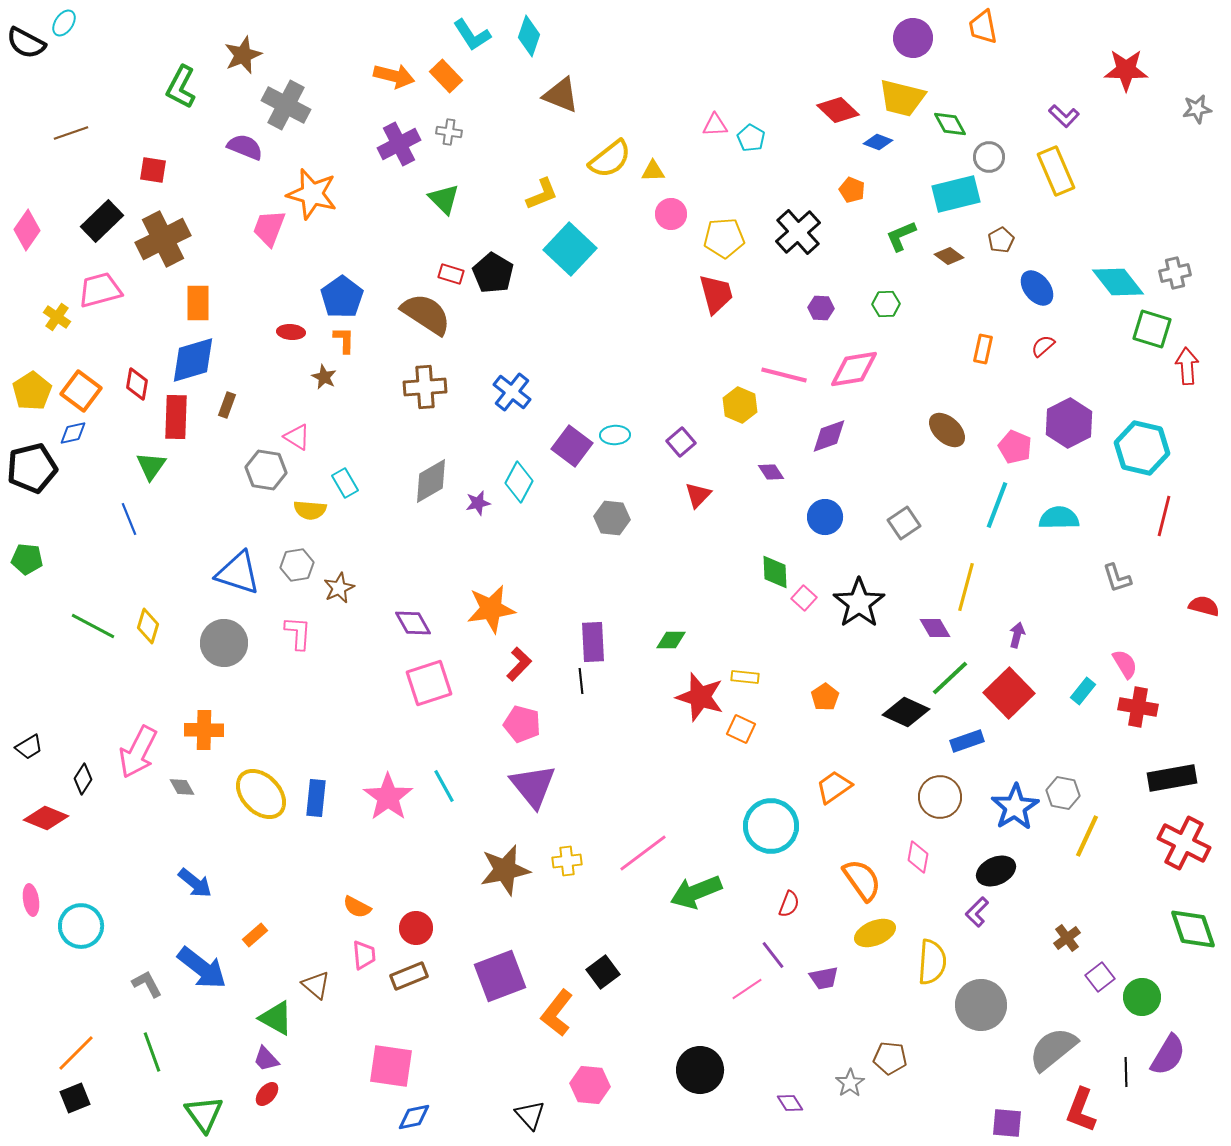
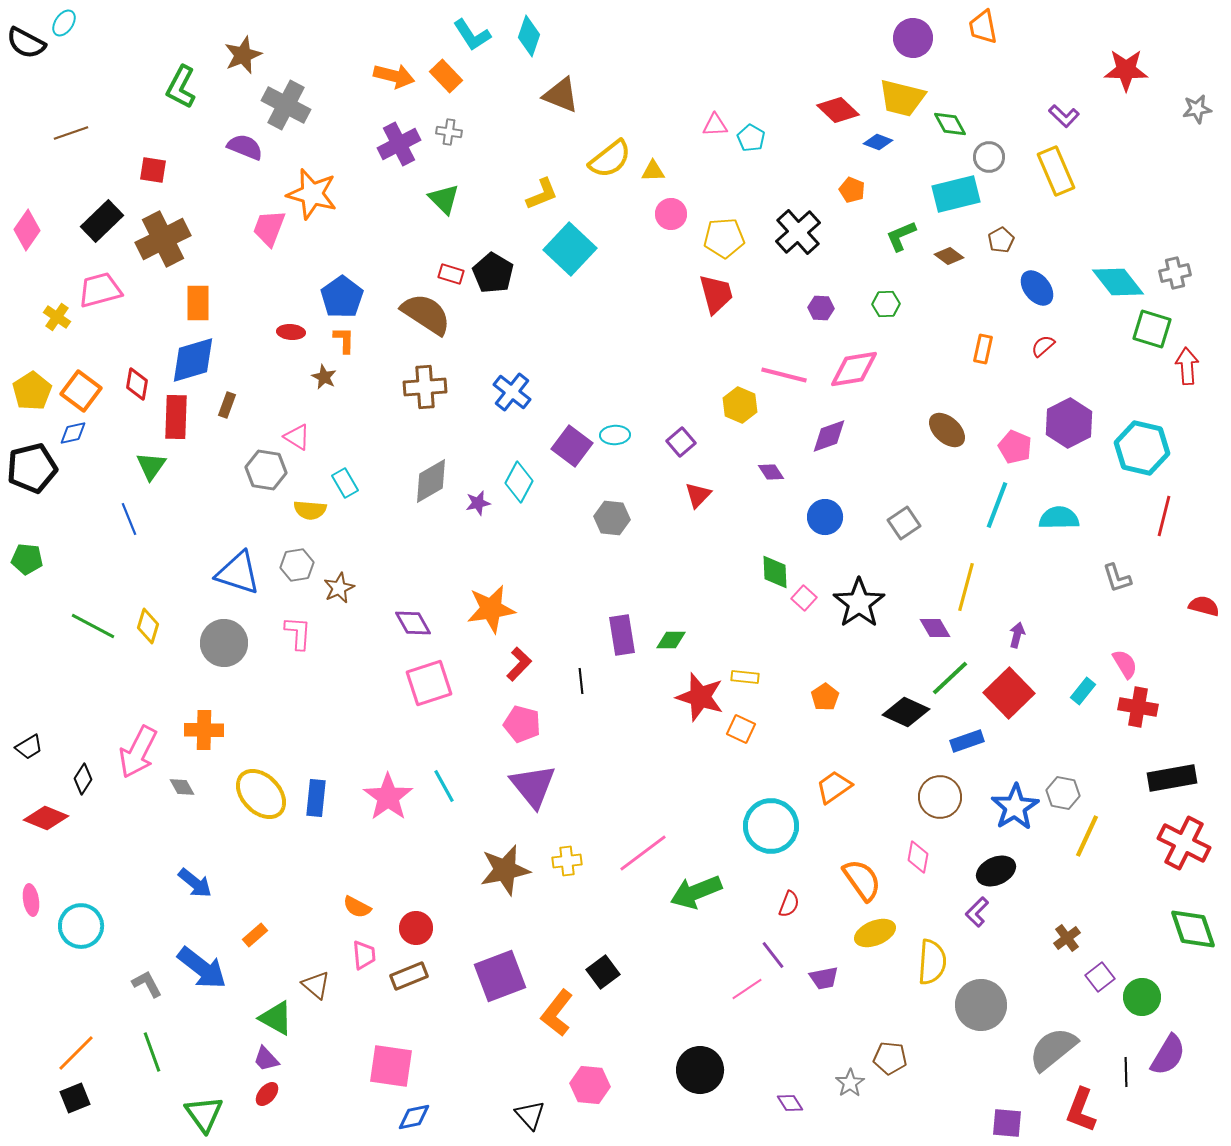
purple rectangle at (593, 642): moved 29 px right, 7 px up; rotated 6 degrees counterclockwise
